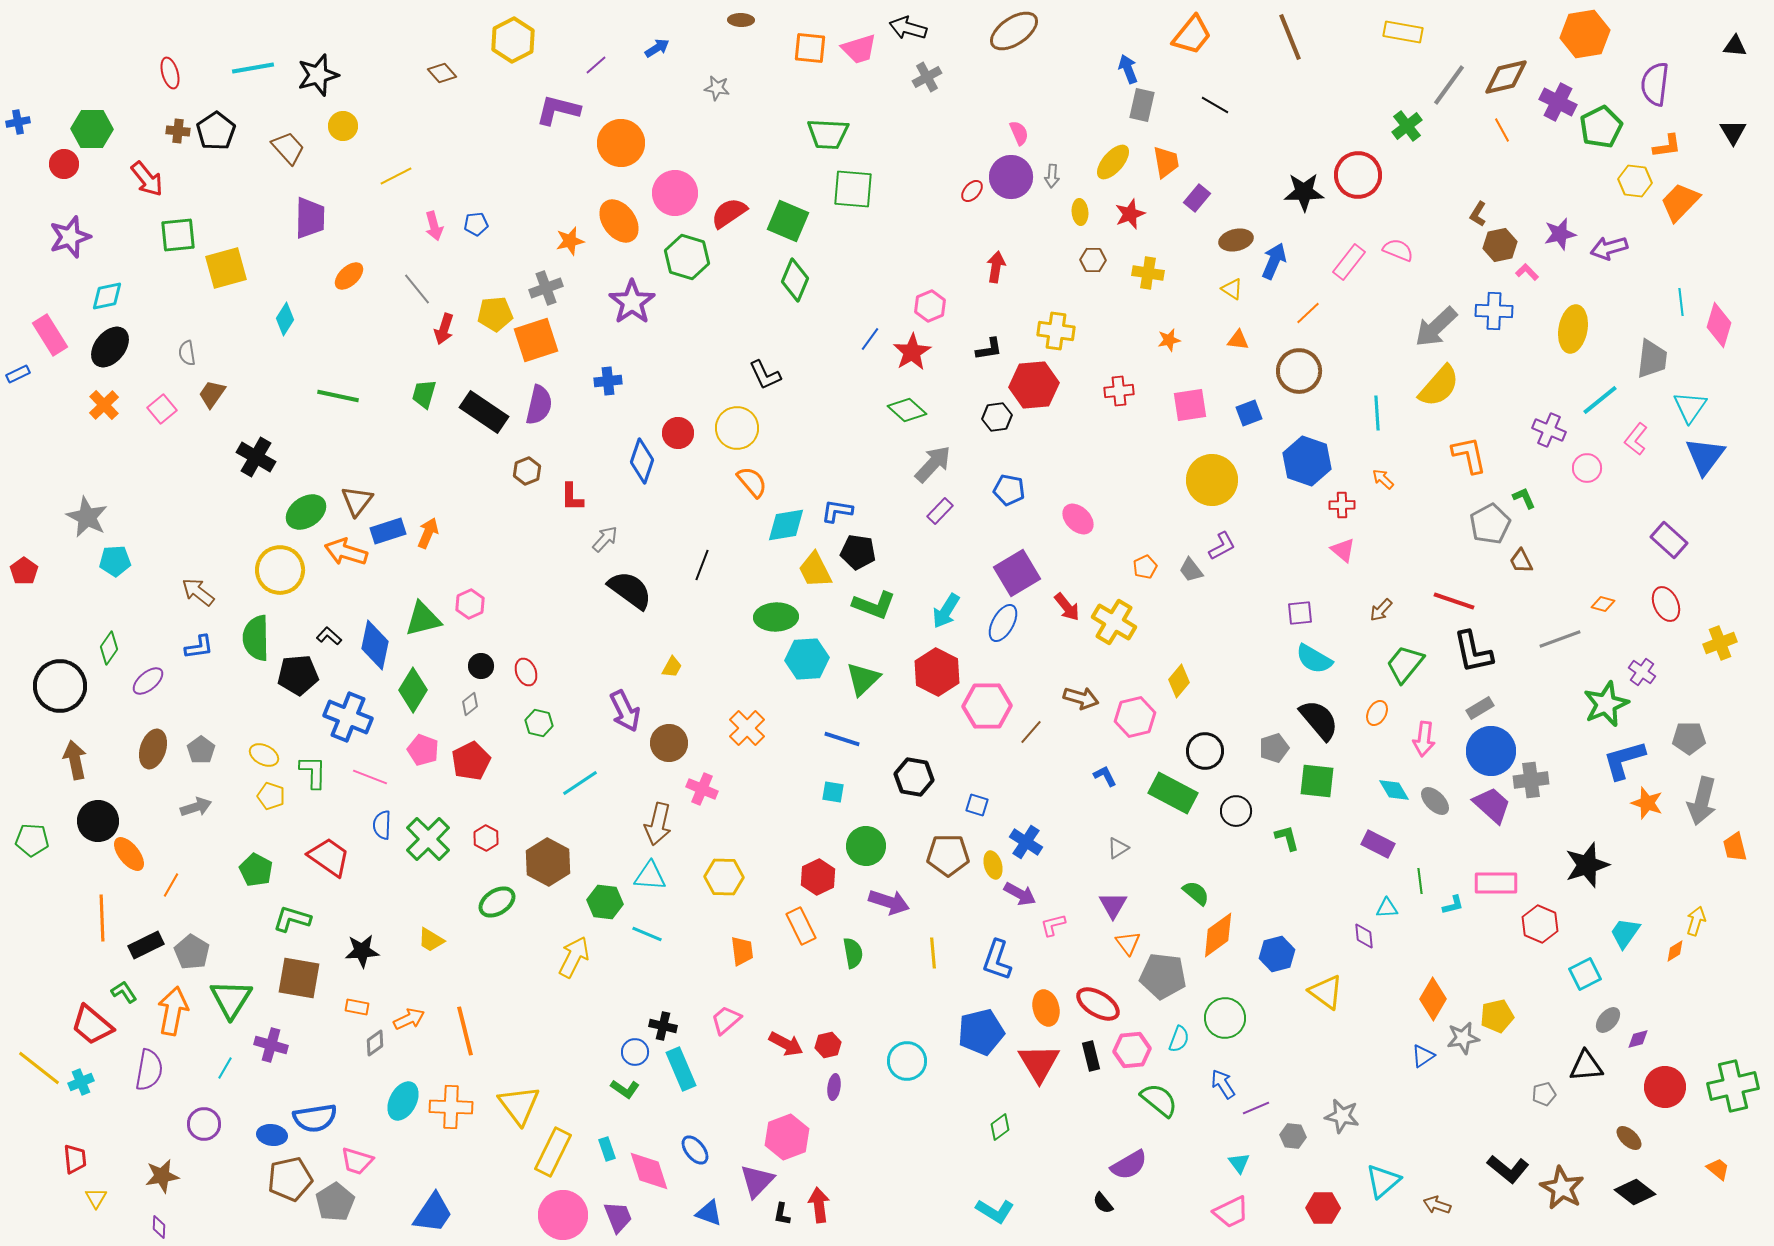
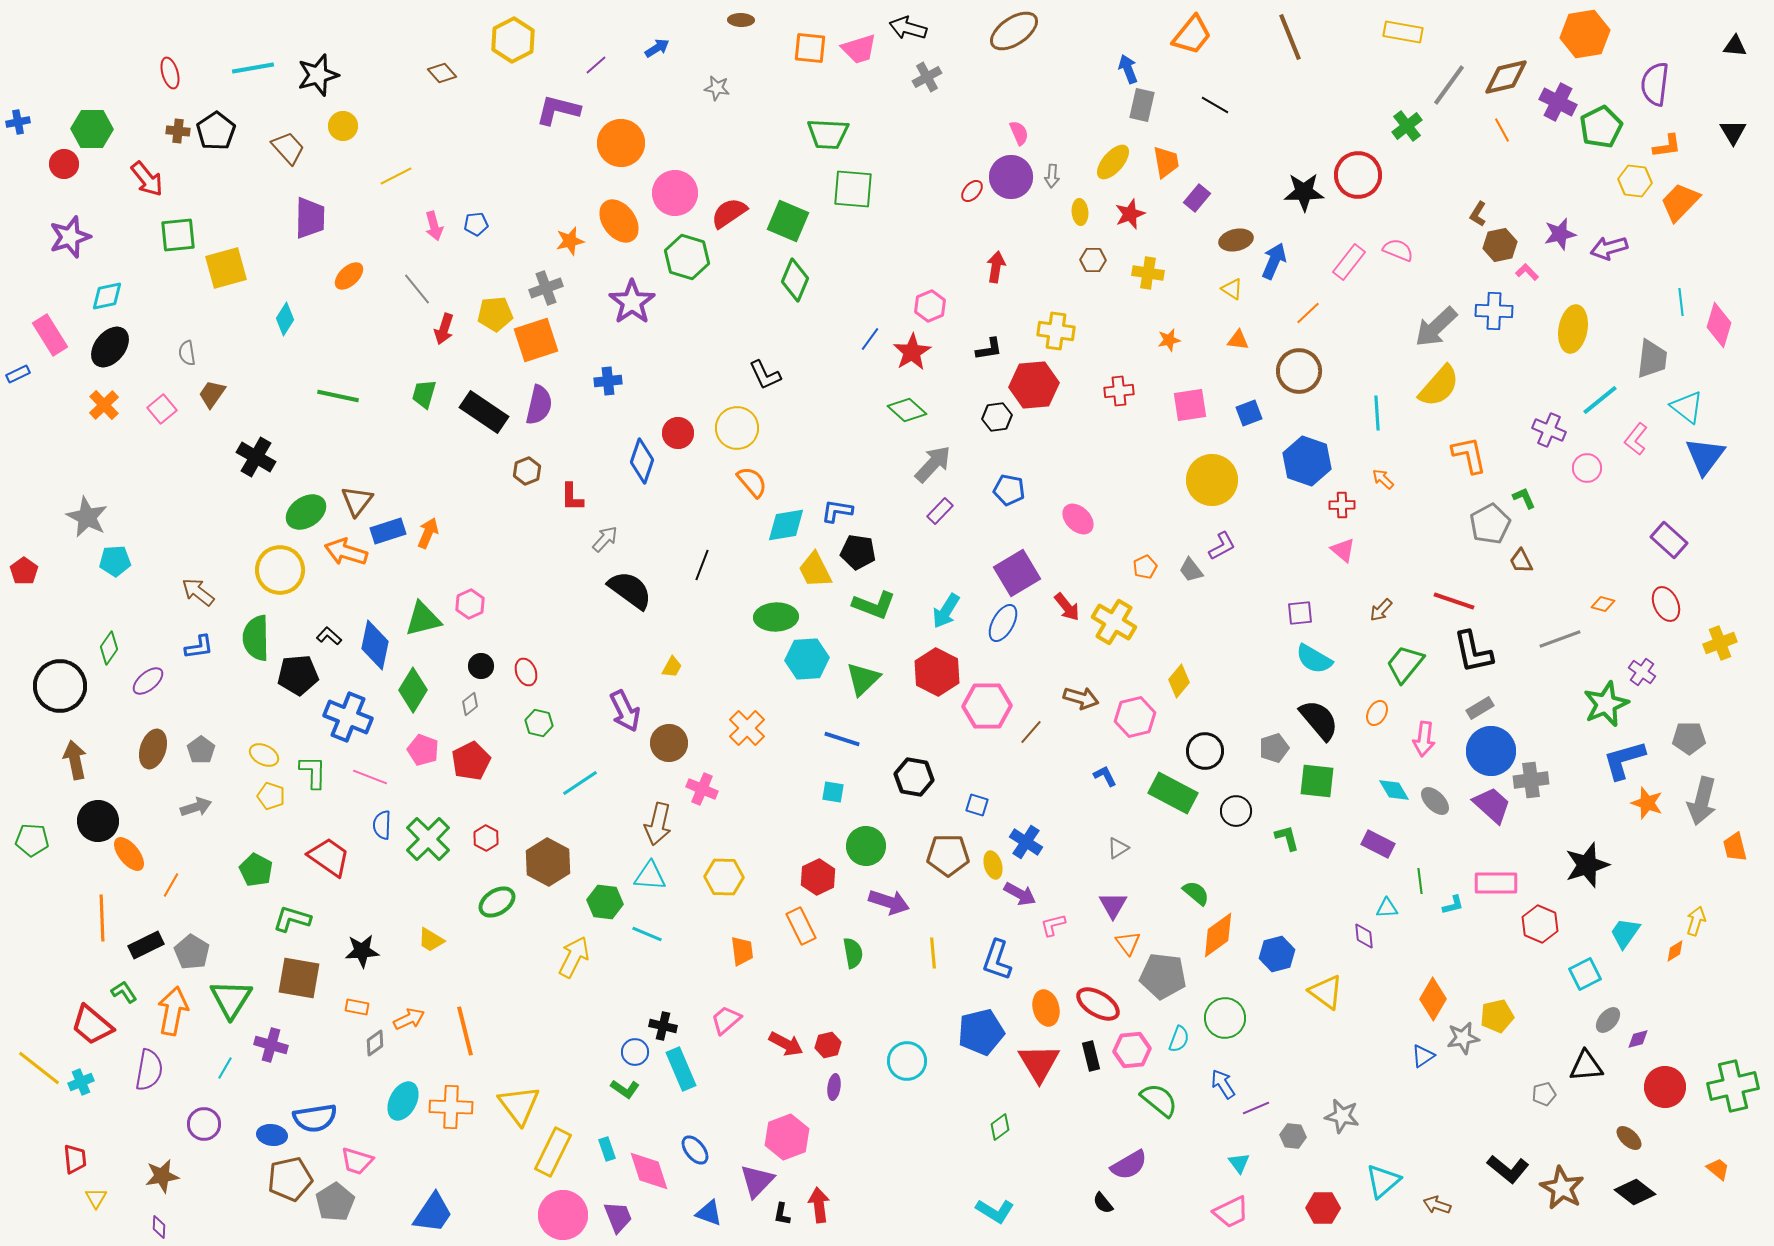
cyan triangle at (1690, 407): moved 3 px left; rotated 27 degrees counterclockwise
